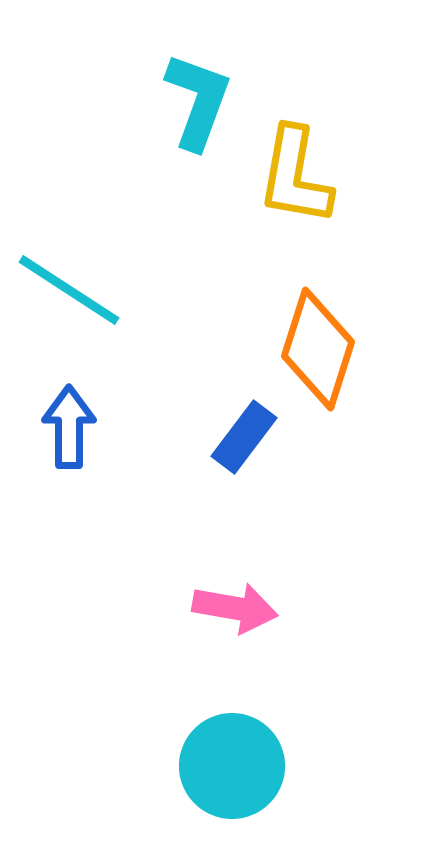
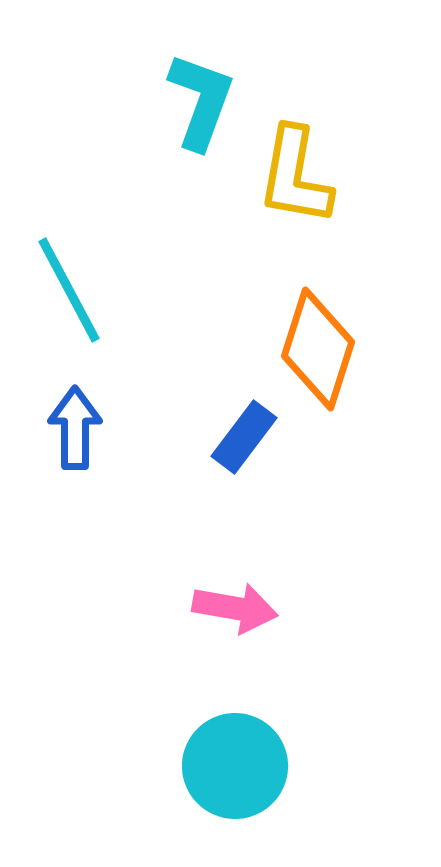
cyan L-shape: moved 3 px right
cyan line: rotated 29 degrees clockwise
blue arrow: moved 6 px right, 1 px down
cyan circle: moved 3 px right
